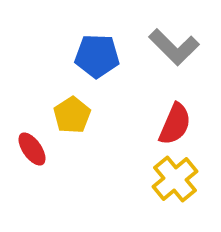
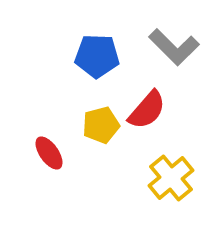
yellow pentagon: moved 29 px right, 10 px down; rotated 18 degrees clockwise
red semicircle: moved 28 px left, 14 px up; rotated 18 degrees clockwise
red ellipse: moved 17 px right, 4 px down
yellow cross: moved 4 px left, 1 px up
